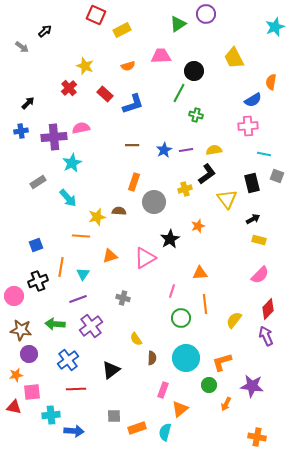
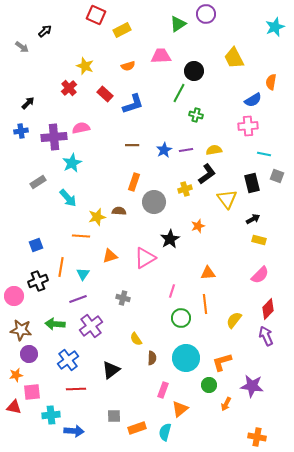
orange triangle at (200, 273): moved 8 px right
